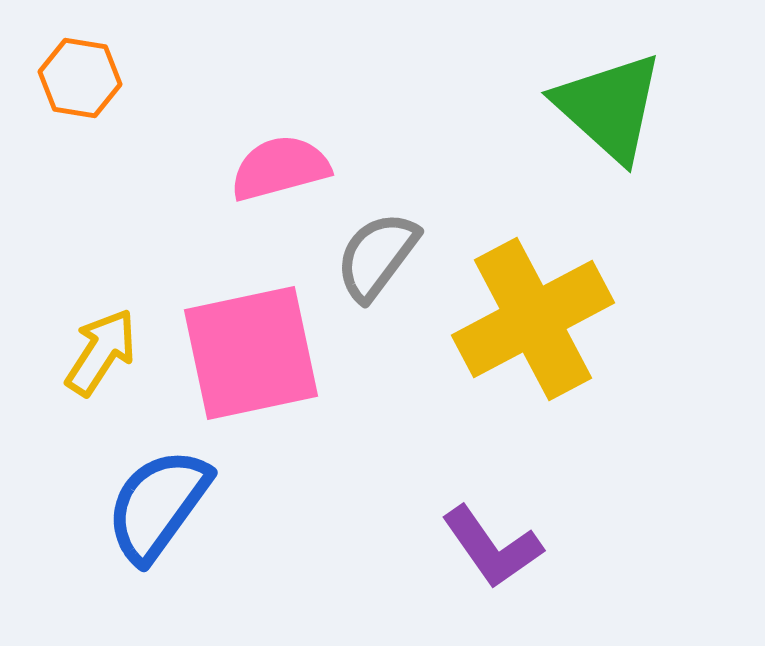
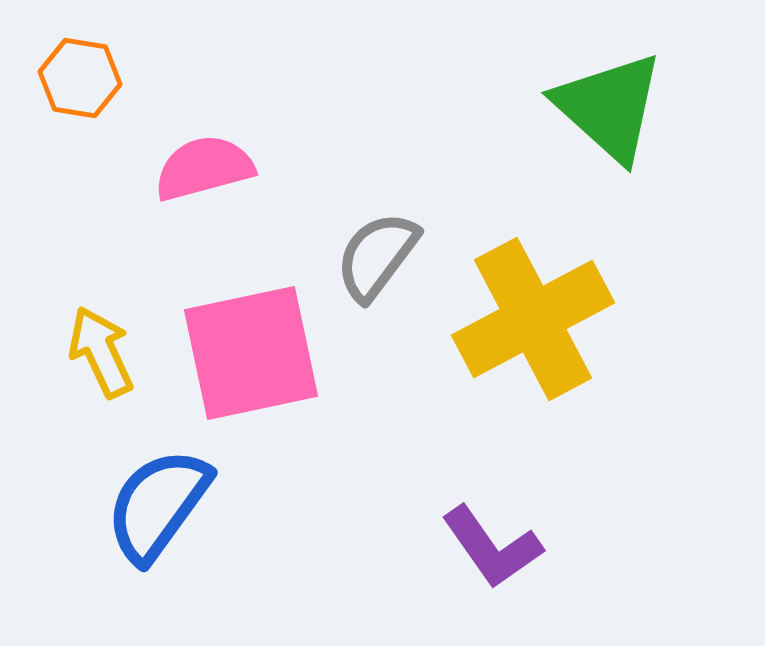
pink semicircle: moved 76 px left
yellow arrow: rotated 58 degrees counterclockwise
